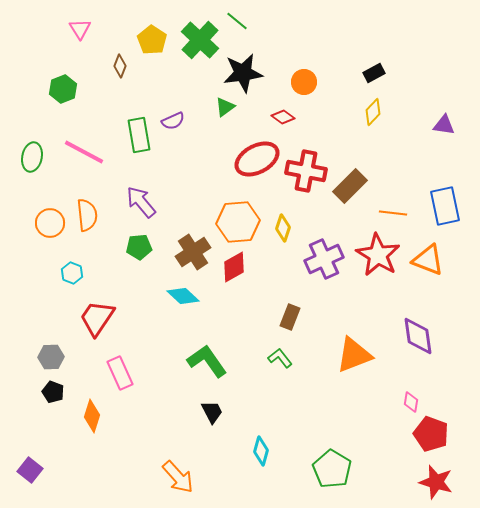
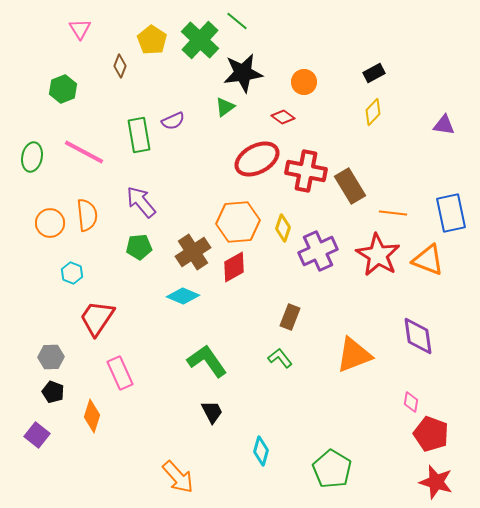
brown rectangle at (350, 186): rotated 76 degrees counterclockwise
blue rectangle at (445, 206): moved 6 px right, 7 px down
purple cross at (324, 259): moved 6 px left, 8 px up
cyan diamond at (183, 296): rotated 20 degrees counterclockwise
purple square at (30, 470): moved 7 px right, 35 px up
